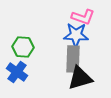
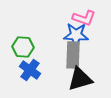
pink L-shape: moved 1 px right, 1 px down
gray rectangle: moved 4 px up
blue cross: moved 13 px right, 2 px up
black triangle: moved 1 px down
